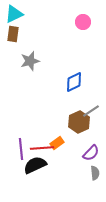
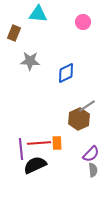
cyan triangle: moved 24 px right; rotated 30 degrees clockwise
brown rectangle: moved 1 px right, 1 px up; rotated 14 degrees clockwise
gray star: rotated 18 degrees clockwise
blue diamond: moved 8 px left, 9 px up
gray line: moved 4 px left, 5 px up
brown hexagon: moved 3 px up
orange rectangle: rotated 56 degrees counterclockwise
red line: moved 3 px left, 5 px up
purple semicircle: moved 1 px down
gray semicircle: moved 2 px left, 3 px up
